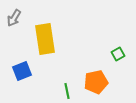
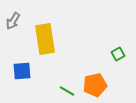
gray arrow: moved 1 px left, 3 px down
blue square: rotated 18 degrees clockwise
orange pentagon: moved 1 px left, 3 px down
green line: rotated 49 degrees counterclockwise
